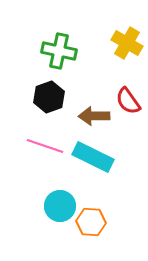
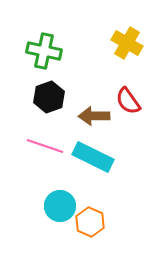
green cross: moved 15 px left
orange hexagon: moved 1 px left; rotated 20 degrees clockwise
